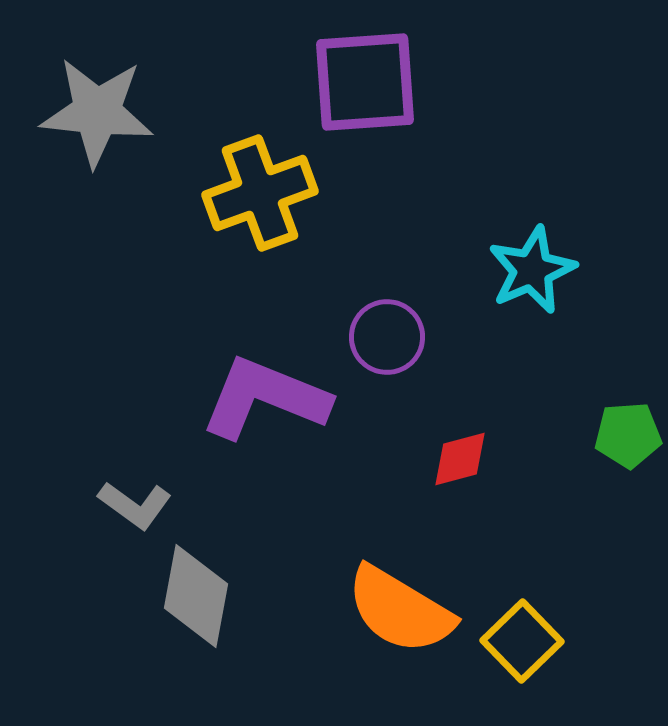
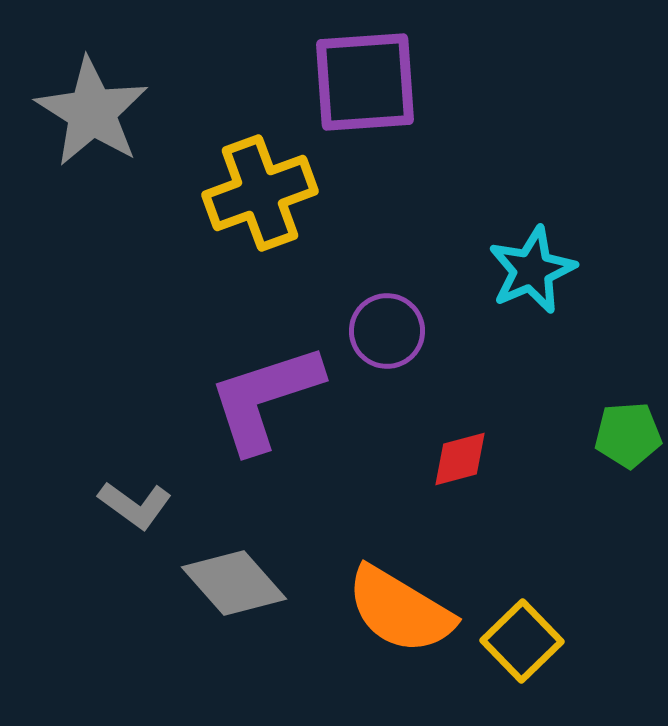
gray star: moved 5 px left; rotated 26 degrees clockwise
purple circle: moved 6 px up
purple L-shape: rotated 40 degrees counterclockwise
gray diamond: moved 38 px right, 13 px up; rotated 52 degrees counterclockwise
